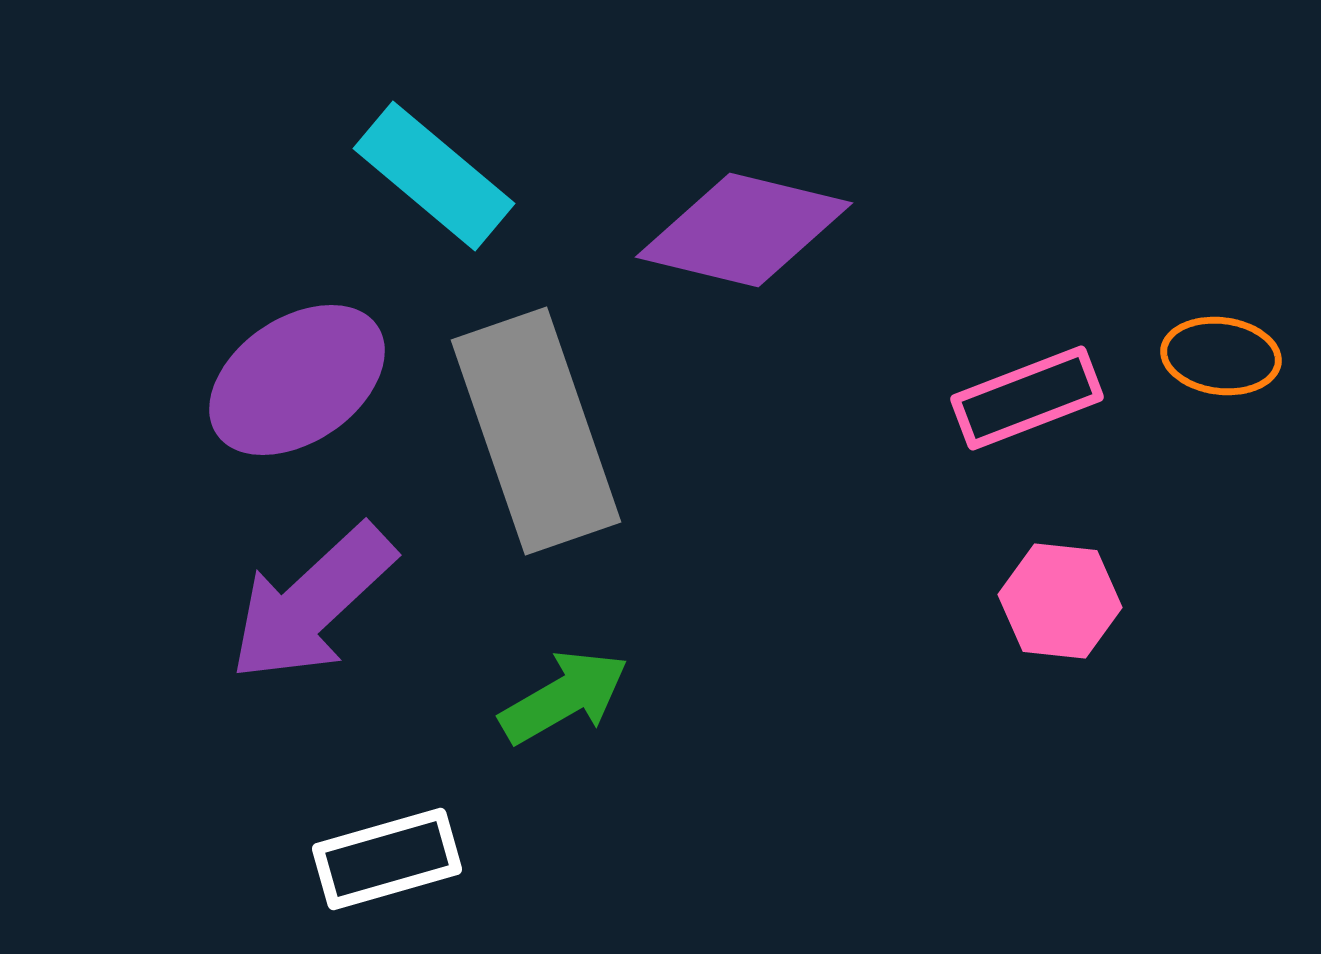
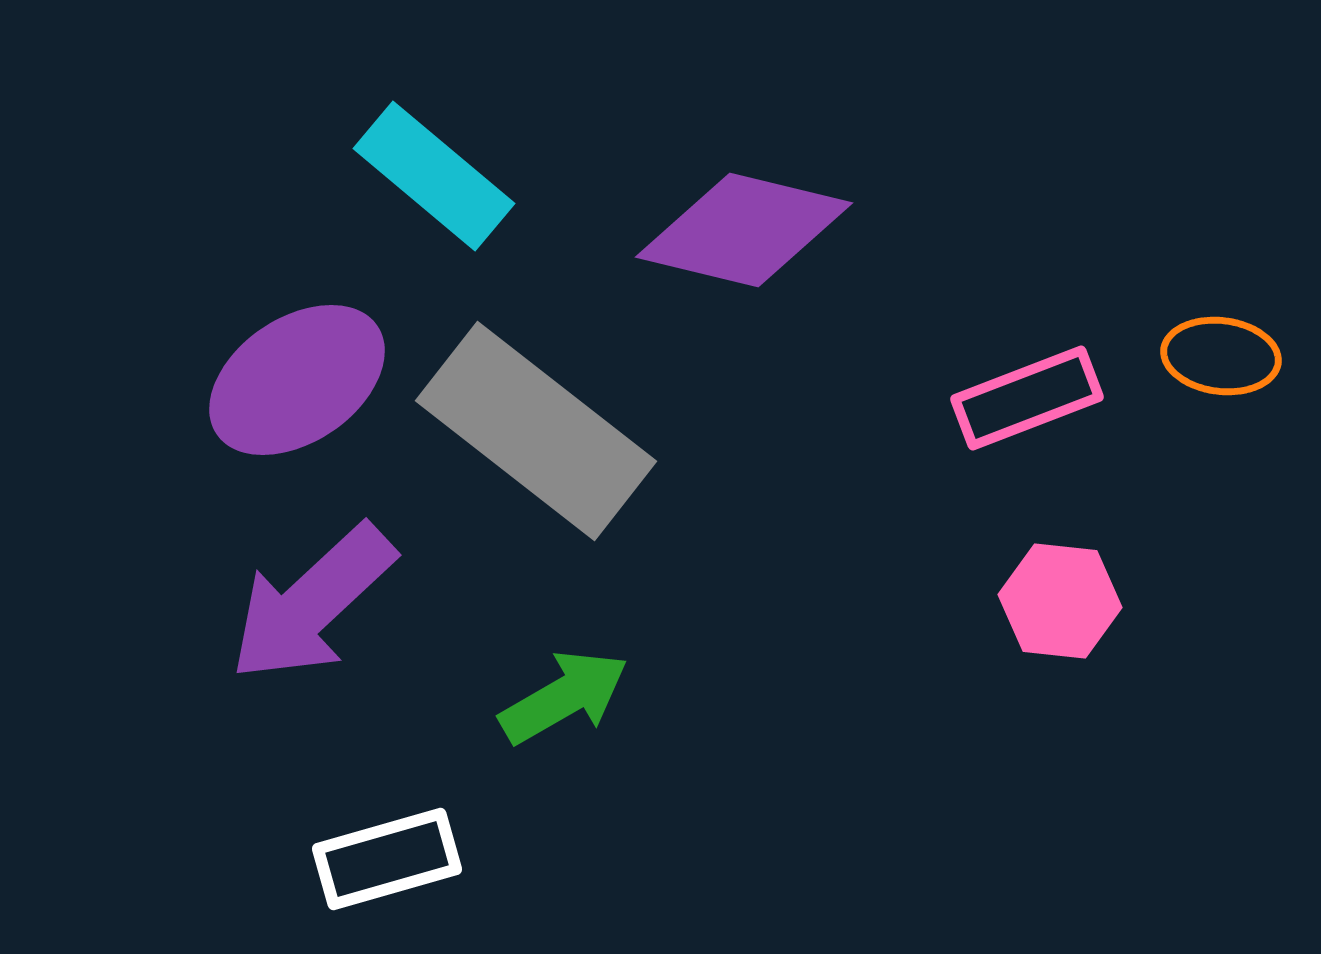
gray rectangle: rotated 33 degrees counterclockwise
